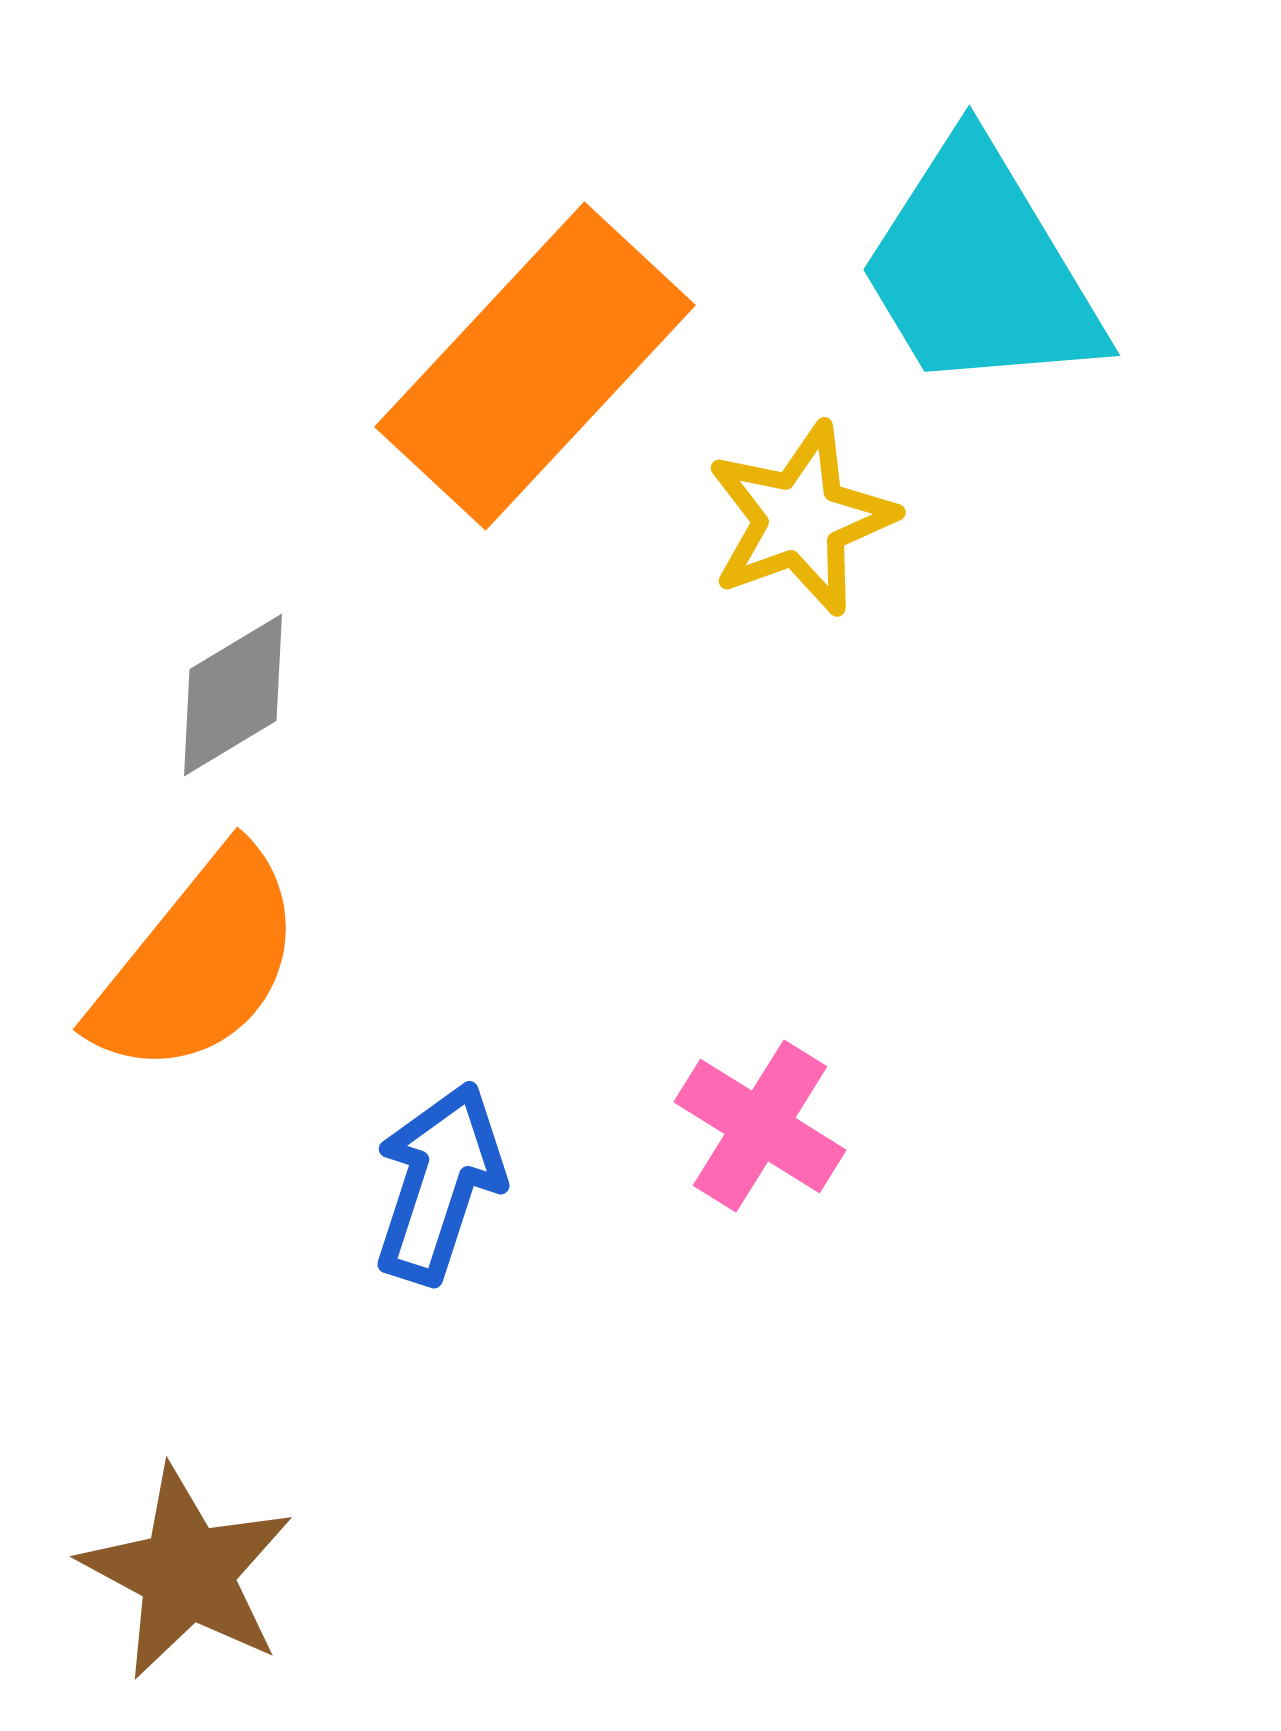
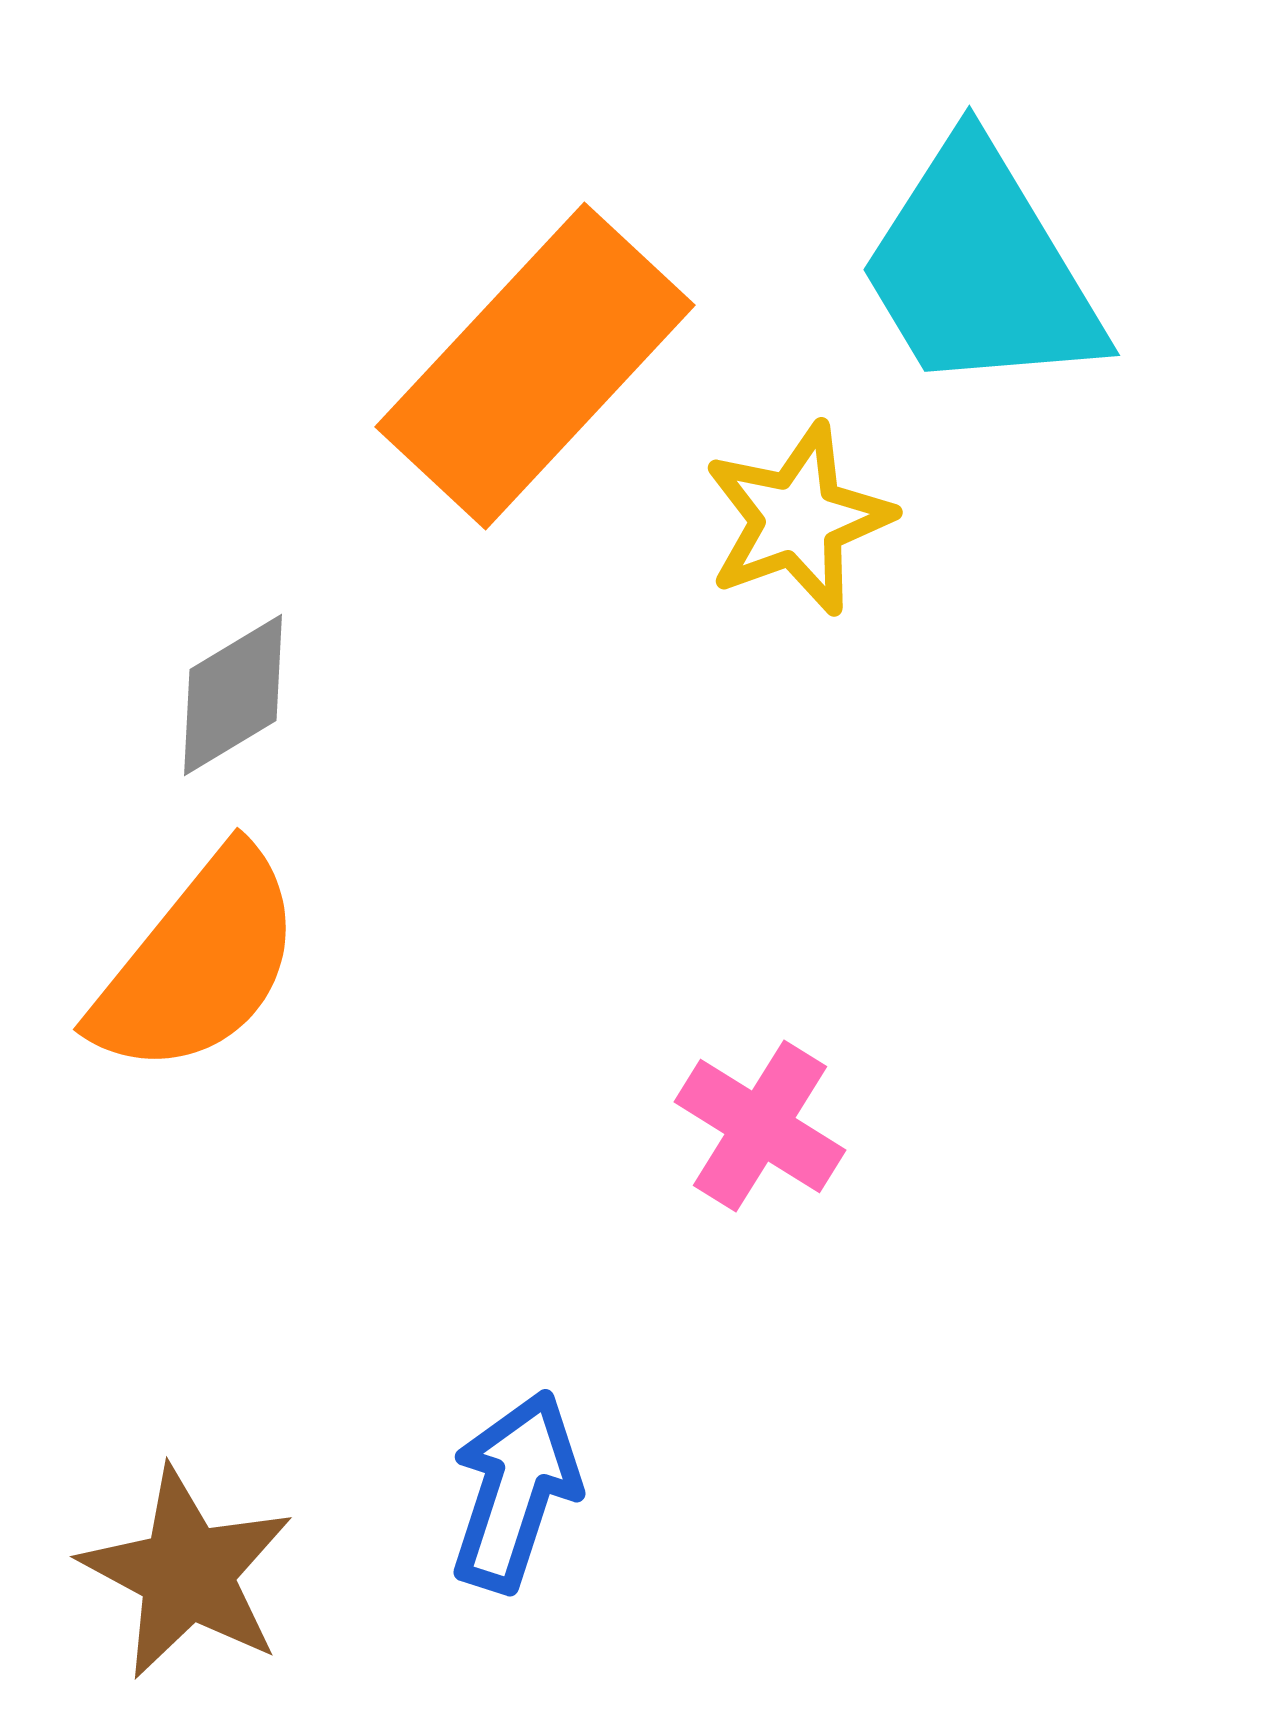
yellow star: moved 3 px left
blue arrow: moved 76 px right, 308 px down
